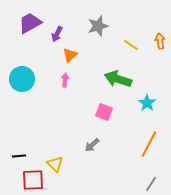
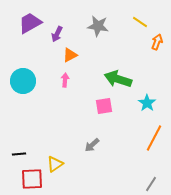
gray star: rotated 25 degrees clockwise
orange arrow: moved 3 px left, 1 px down; rotated 28 degrees clockwise
yellow line: moved 9 px right, 23 px up
orange triangle: rotated 14 degrees clockwise
cyan circle: moved 1 px right, 2 px down
pink square: moved 6 px up; rotated 30 degrees counterclockwise
orange line: moved 5 px right, 6 px up
black line: moved 2 px up
yellow triangle: rotated 42 degrees clockwise
red square: moved 1 px left, 1 px up
